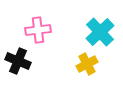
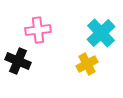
cyan cross: moved 1 px right, 1 px down
